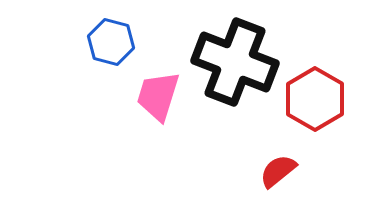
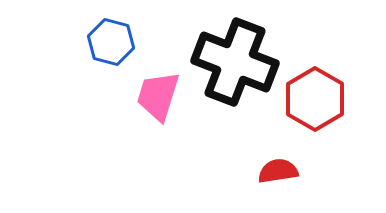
red semicircle: rotated 30 degrees clockwise
